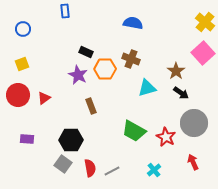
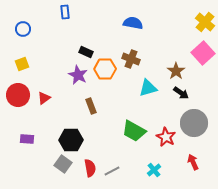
blue rectangle: moved 1 px down
cyan triangle: moved 1 px right
